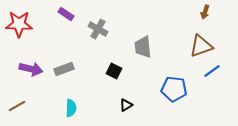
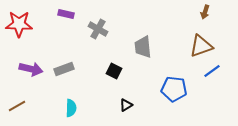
purple rectangle: rotated 21 degrees counterclockwise
